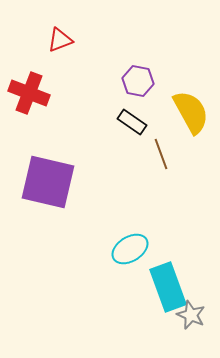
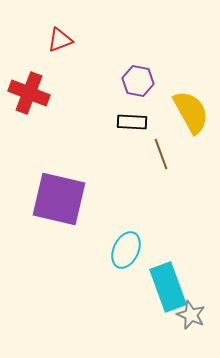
black rectangle: rotated 32 degrees counterclockwise
purple square: moved 11 px right, 17 px down
cyan ellipse: moved 4 px left, 1 px down; rotated 33 degrees counterclockwise
